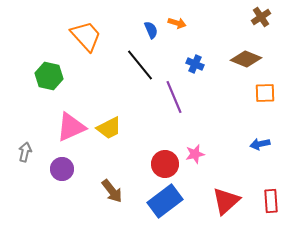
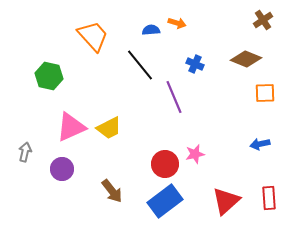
brown cross: moved 2 px right, 3 px down
blue semicircle: rotated 72 degrees counterclockwise
orange trapezoid: moved 7 px right
red rectangle: moved 2 px left, 3 px up
